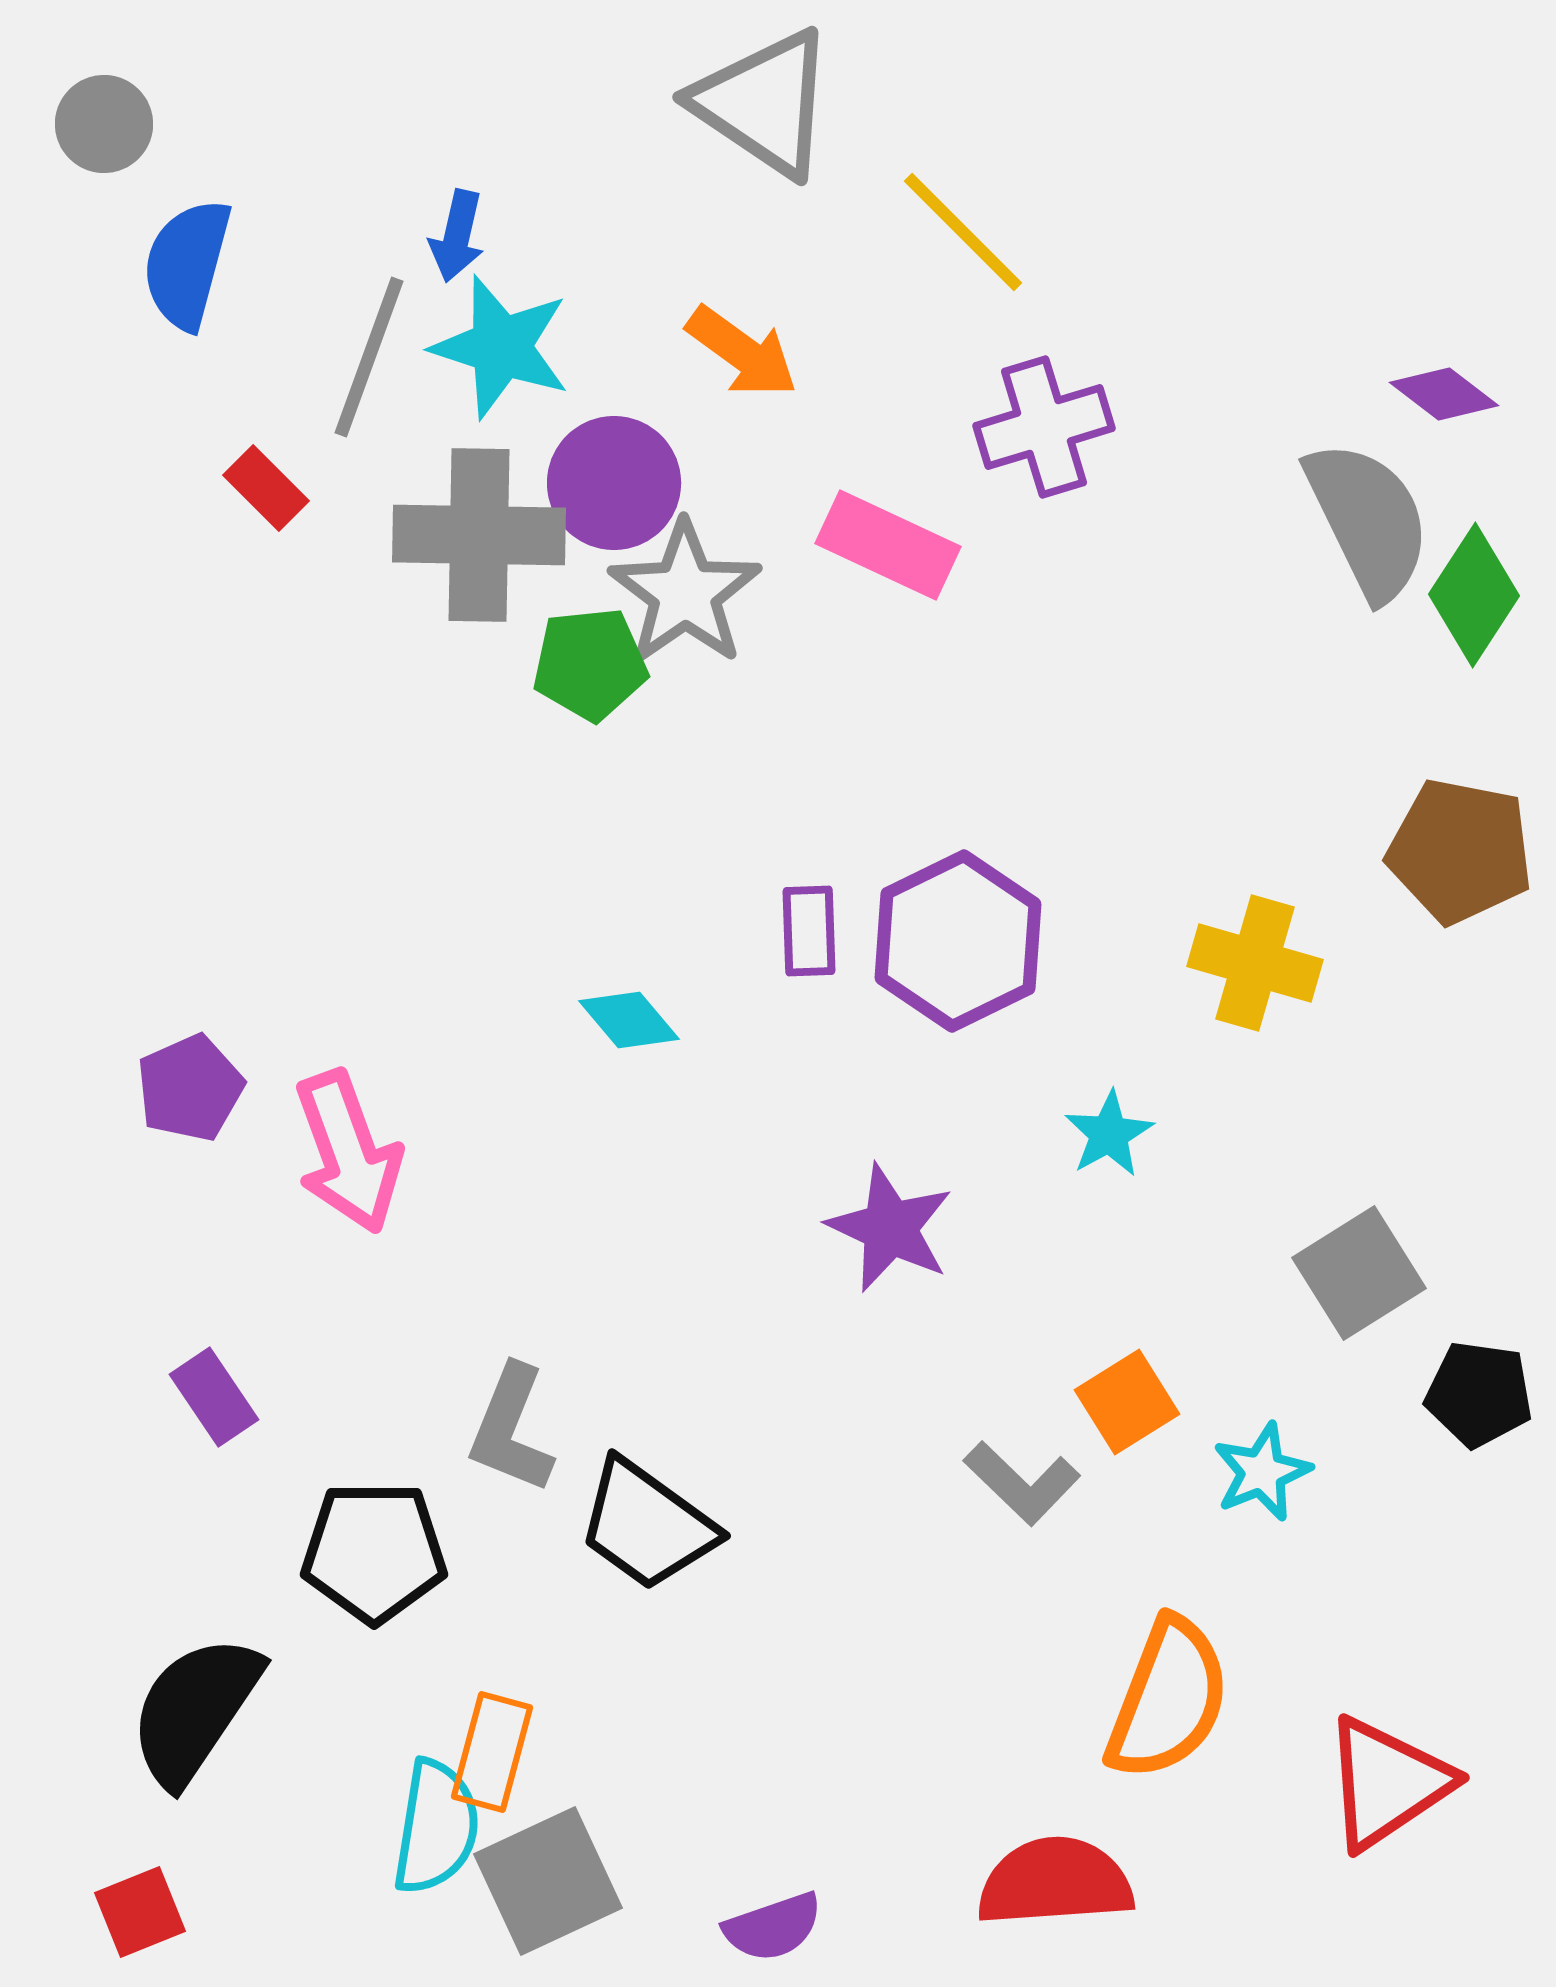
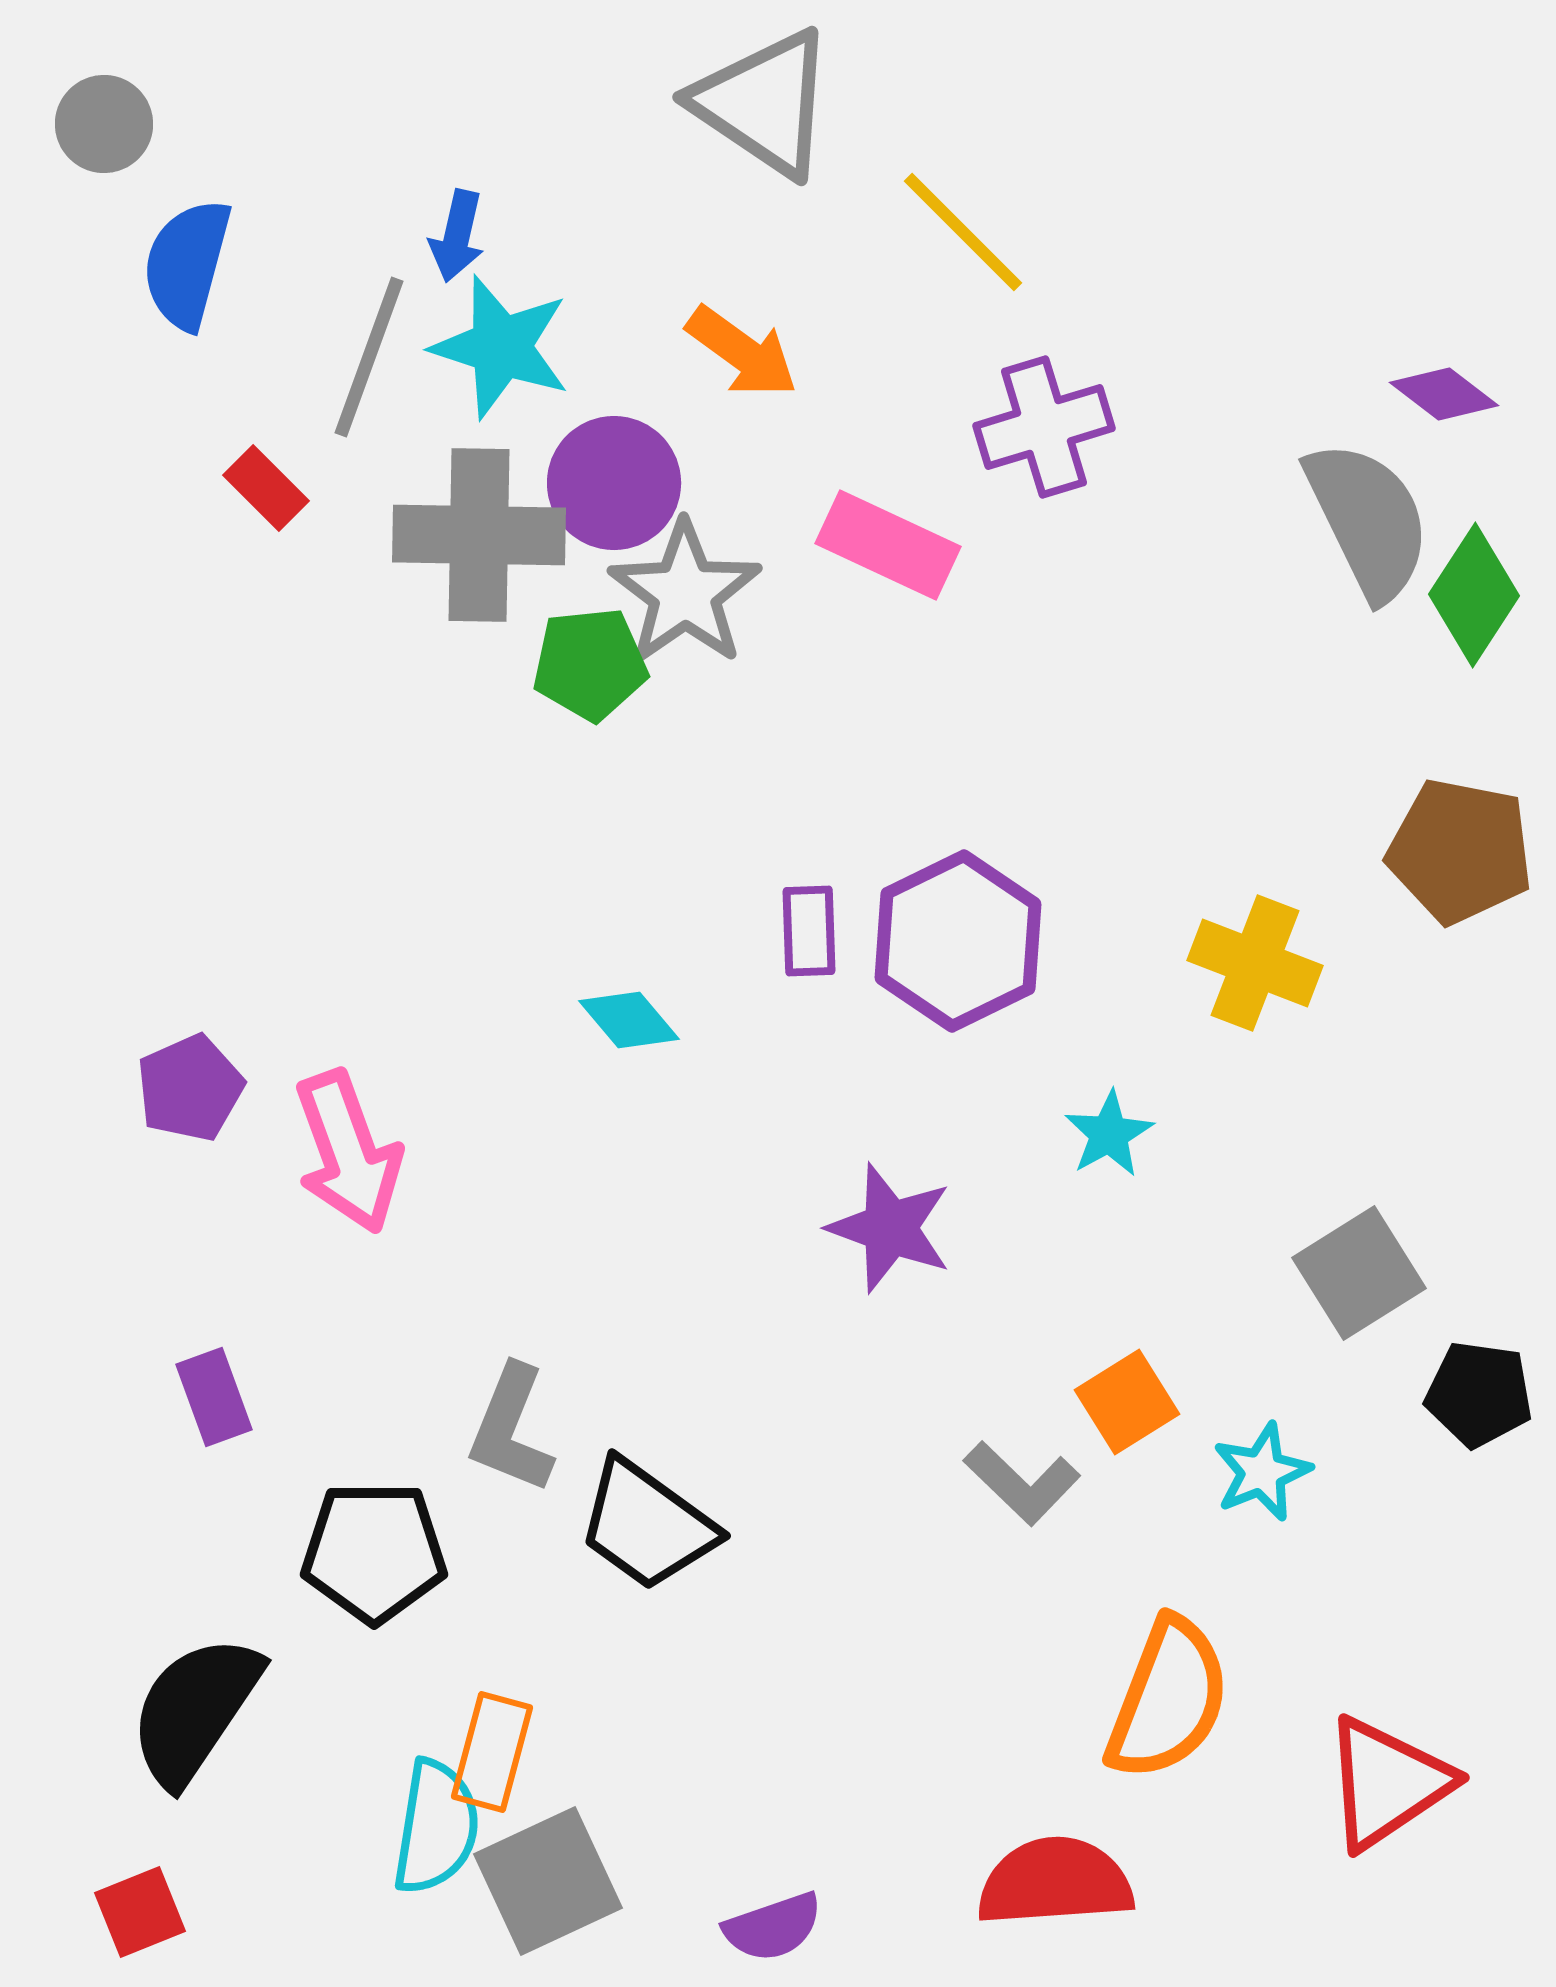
yellow cross at (1255, 963): rotated 5 degrees clockwise
purple star at (890, 1228): rotated 5 degrees counterclockwise
purple rectangle at (214, 1397): rotated 14 degrees clockwise
